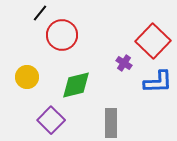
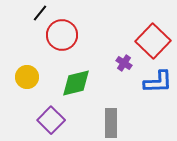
green diamond: moved 2 px up
